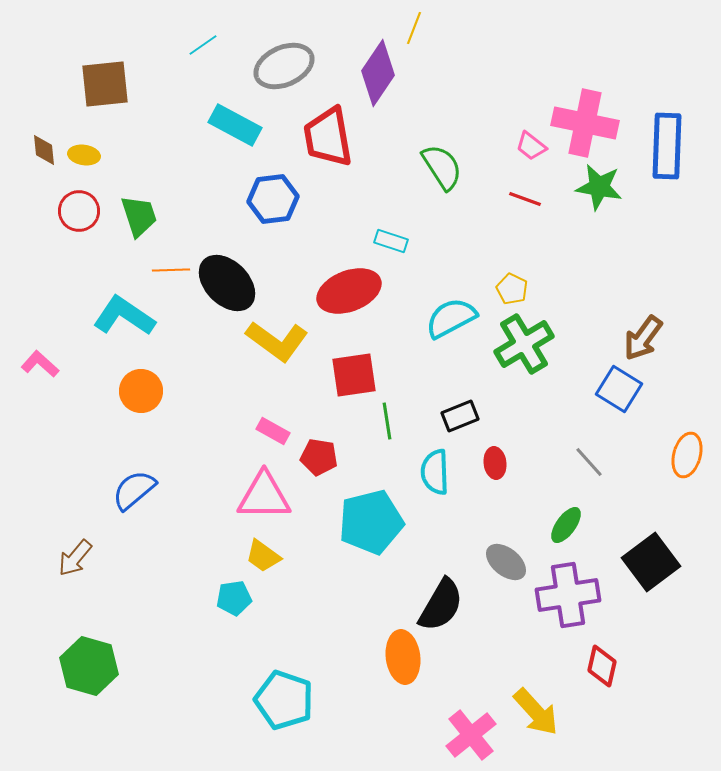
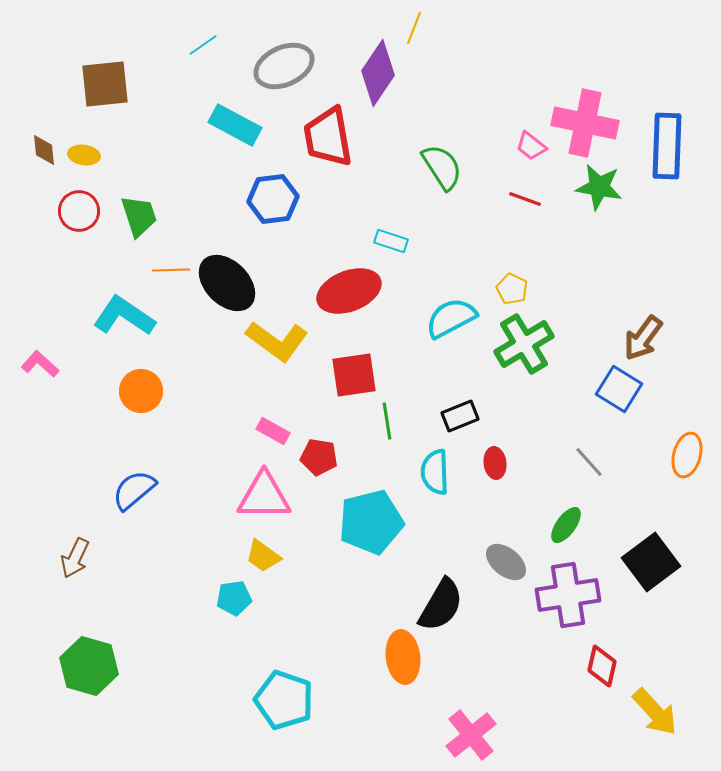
brown arrow at (75, 558): rotated 15 degrees counterclockwise
yellow arrow at (536, 712): moved 119 px right
